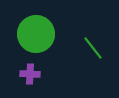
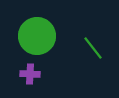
green circle: moved 1 px right, 2 px down
